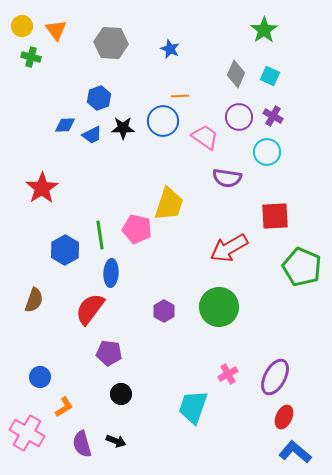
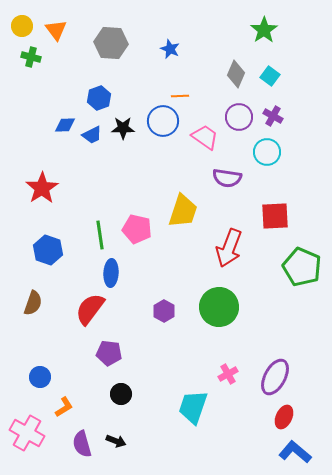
cyan square at (270, 76): rotated 12 degrees clockwise
yellow trapezoid at (169, 204): moved 14 px right, 7 px down
red arrow at (229, 248): rotated 39 degrees counterclockwise
blue hexagon at (65, 250): moved 17 px left; rotated 12 degrees counterclockwise
brown semicircle at (34, 300): moved 1 px left, 3 px down
